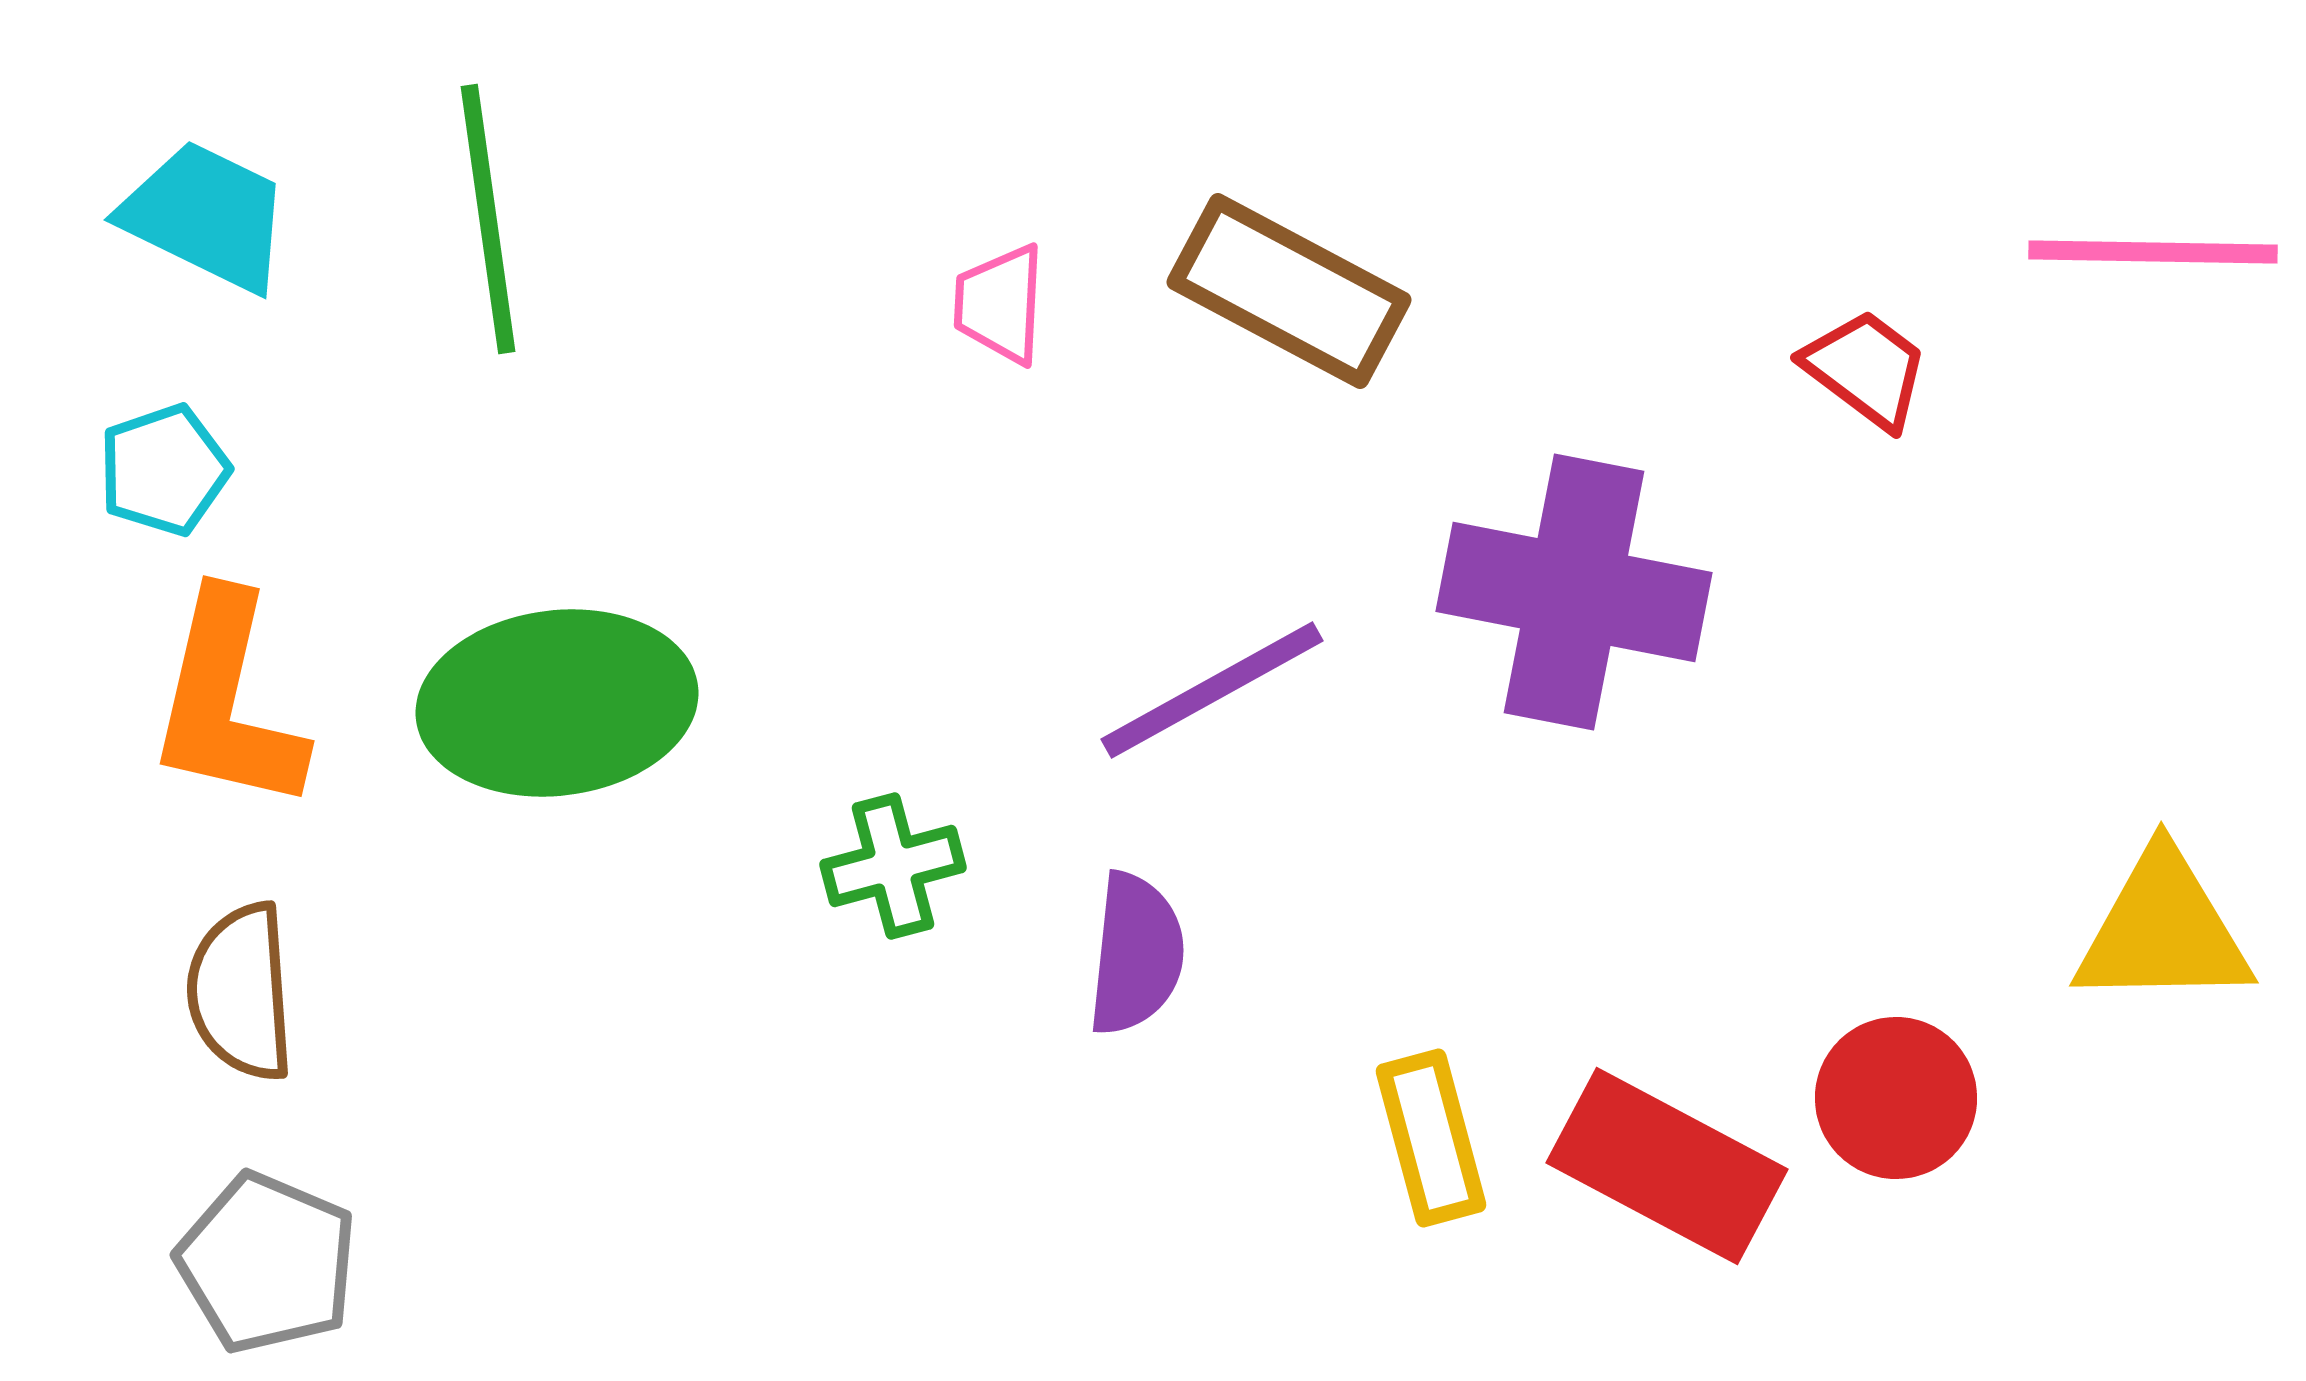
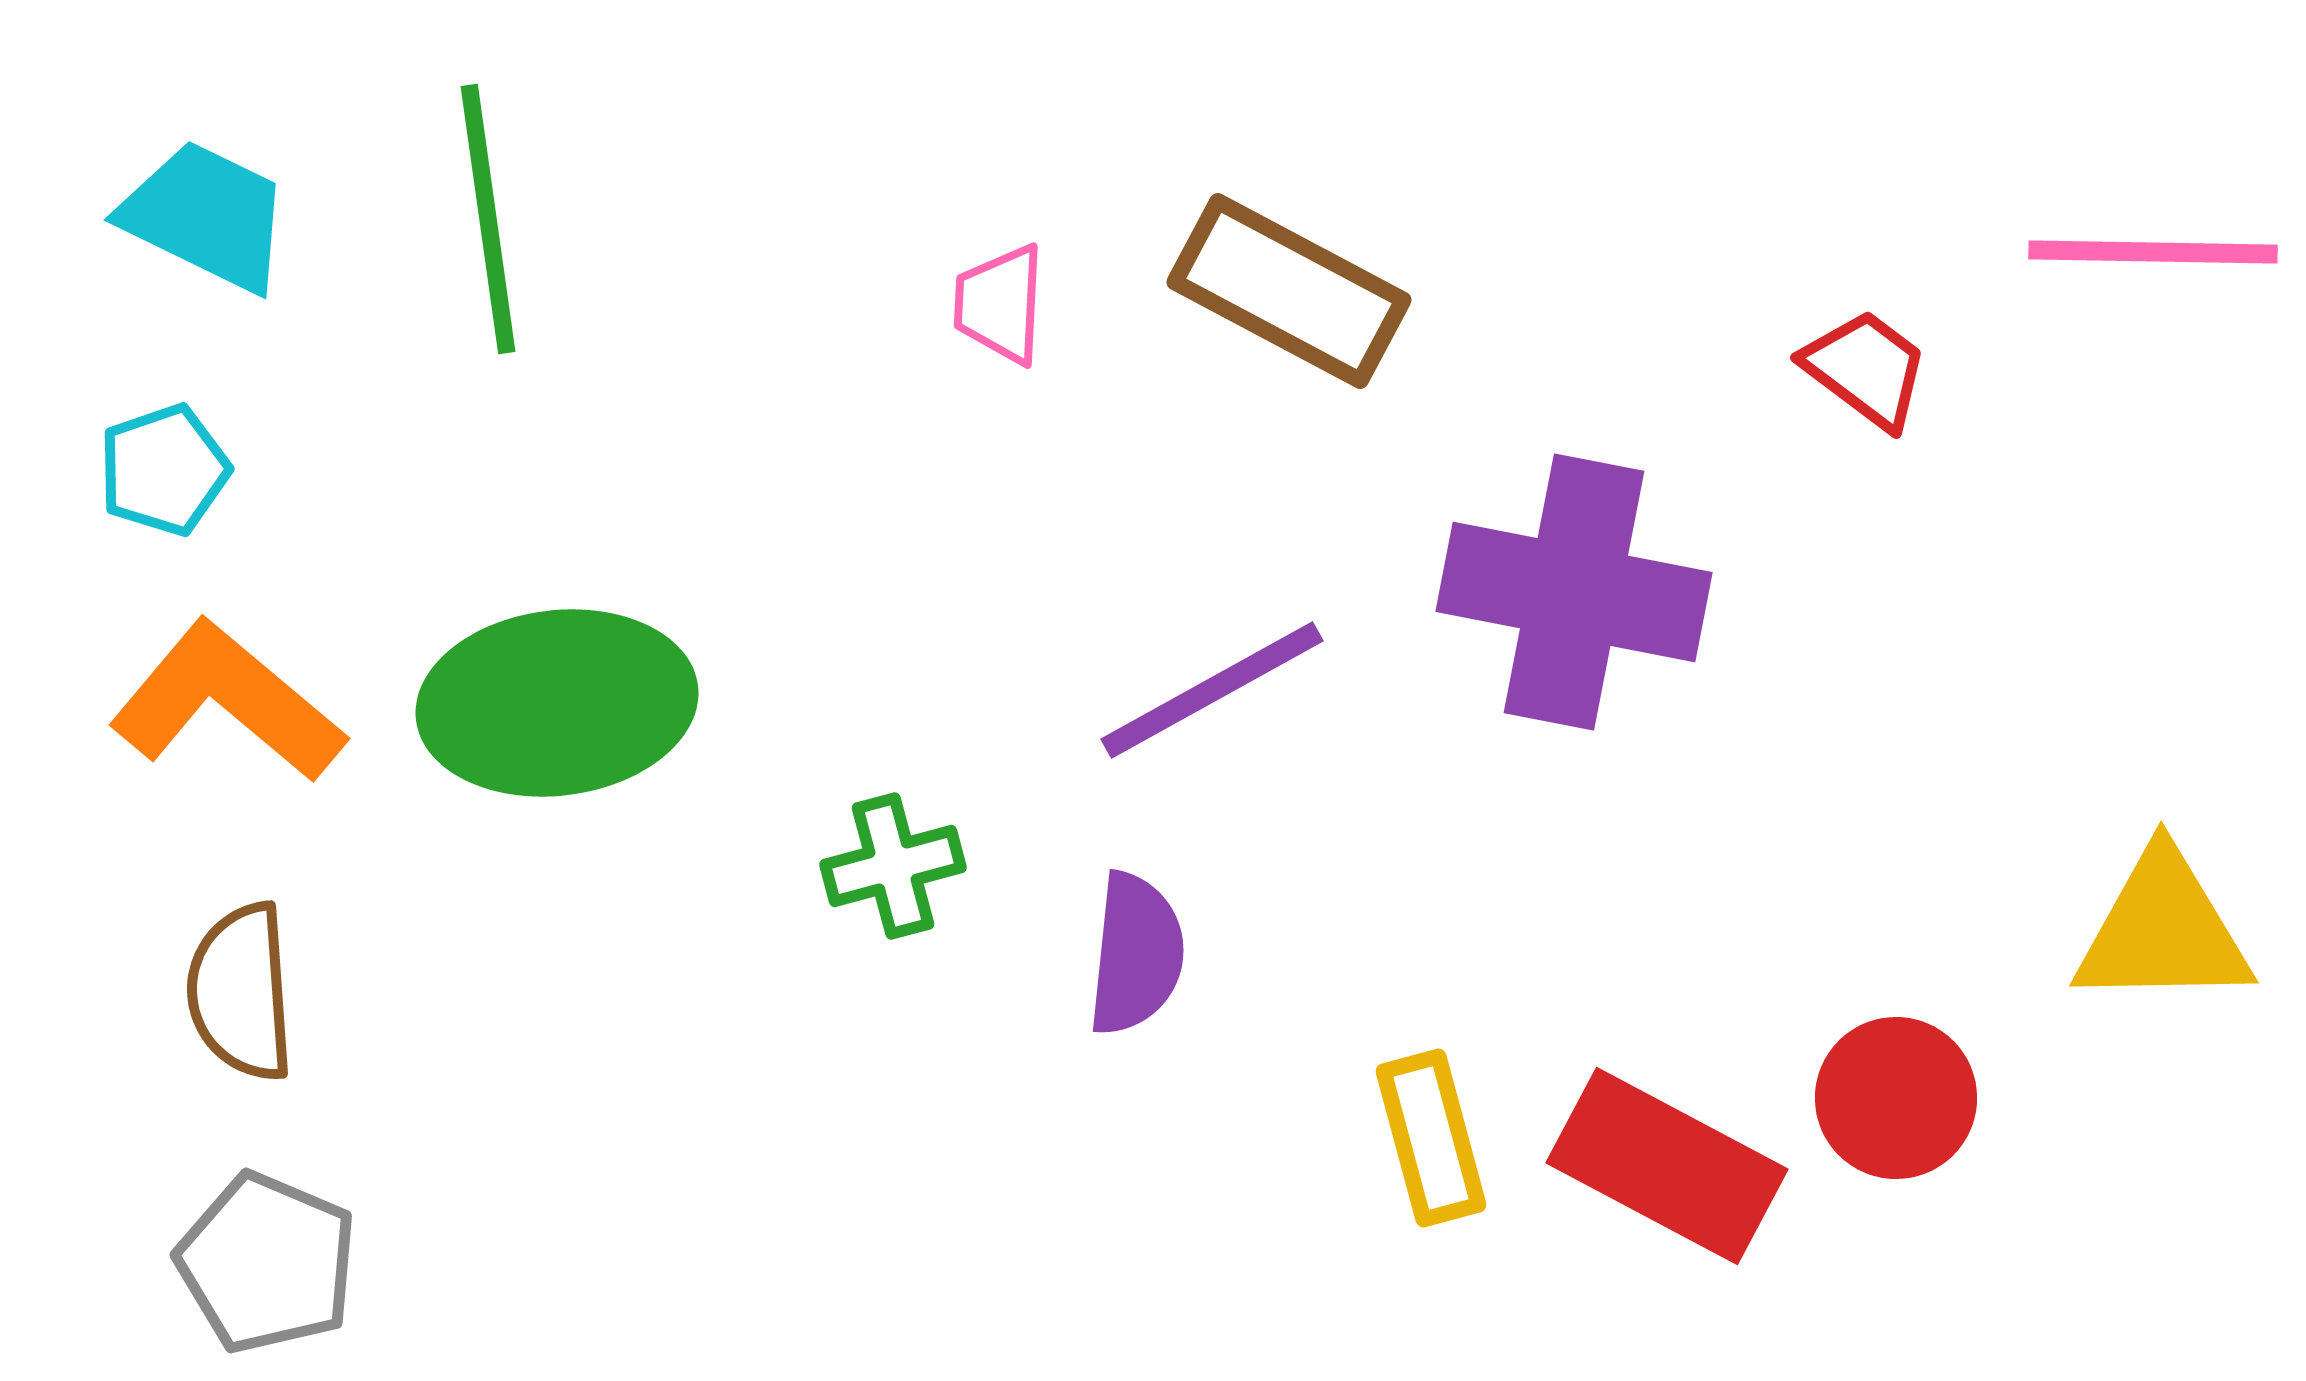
orange L-shape: rotated 117 degrees clockwise
